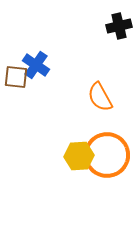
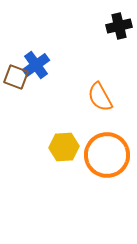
blue cross: rotated 20 degrees clockwise
brown square: rotated 15 degrees clockwise
yellow hexagon: moved 15 px left, 9 px up
